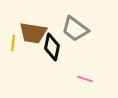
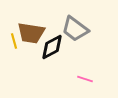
brown trapezoid: moved 2 px left
yellow line: moved 1 px right, 2 px up; rotated 21 degrees counterclockwise
black diamond: rotated 52 degrees clockwise
